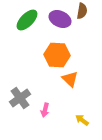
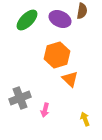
orange hexagon: rotated 20 degrees counterclockwise
gray cross: rotated 15 degrees clockwise
yellow arrow: moved 3 px right, 1 px up; rotated 32 degrees clockwise
